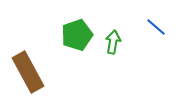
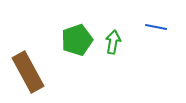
blue line: rotated 30 degrees counterclockwise
green pentagon: moved 5 px down
